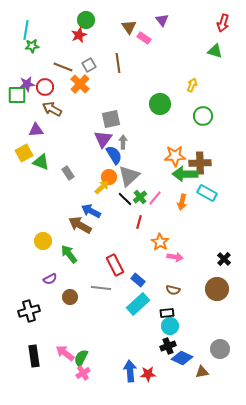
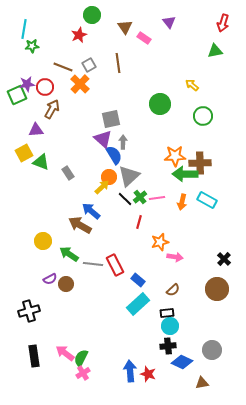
green circle at (86, 20): moved 6 px right, 5 px up
purple triangle at (162, 20): moved 7 px right, 2 px down
brown triangle at (129, 27): moved 4 px left
cyan line at (26, 30): moved 2 px left, 1 px up
green triangle at (215, 51): rotated 28 degrees counterclockwise
yellow arrow at (192, 85): rotated 72 degrees counterclockwise
green square at (17, 95): rotated 24 degrees counterclockwise
brown arrow at (52, 109): rotated 90 degrees clockwise
purple triangle at (103, 139): rotated 24 degrees counterclockwise
cyan rectangle at (207, 193): moved 7 px down
pink line at (155, 198): moved 2 px right; rotated 42 degrees clockwise
blue arrow at (91, 211): rotated 12 degrees clockwise
orange star at (160, 242): rotated 24 degrees clockwise
green arrow at (69, 254): rotated 18 degrees counterclockwise
gray line at (101, 288): moved 8 px left, 24 px up
brown semicircle at (173, 290): rotated 56 degrees counterclockwise
brown circle at (70, 297): moved 4 px left, 13 px up
black cross at (168, 346): rotated 14 degrees clockwise
gray circle at (220, 349): moved 8 px left, 1 px down
blue diamond at (182, 358): moved 4 px down
brown triangle at (202, 372): moved 11 px down
red star at (148, 374): rotated 21 degrees clockwise
